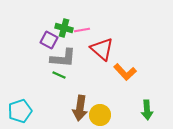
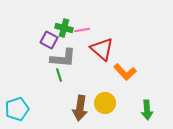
green line: rotated 48 degrees clockwise
cyan pentagon: moved 3 px left, 2 px up
yellow circle: moved 5 px right, 12 px up
